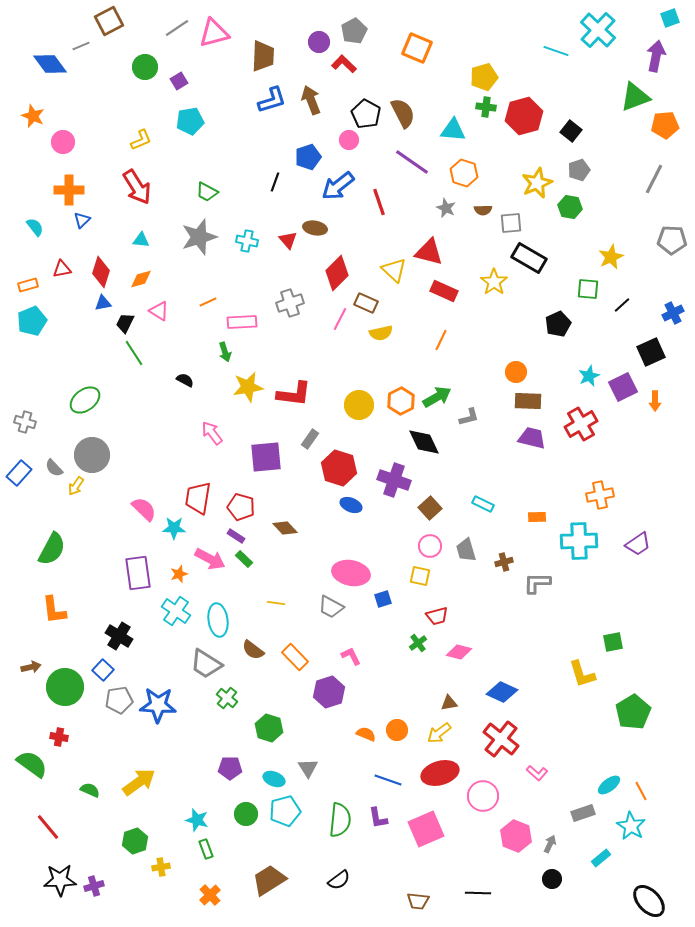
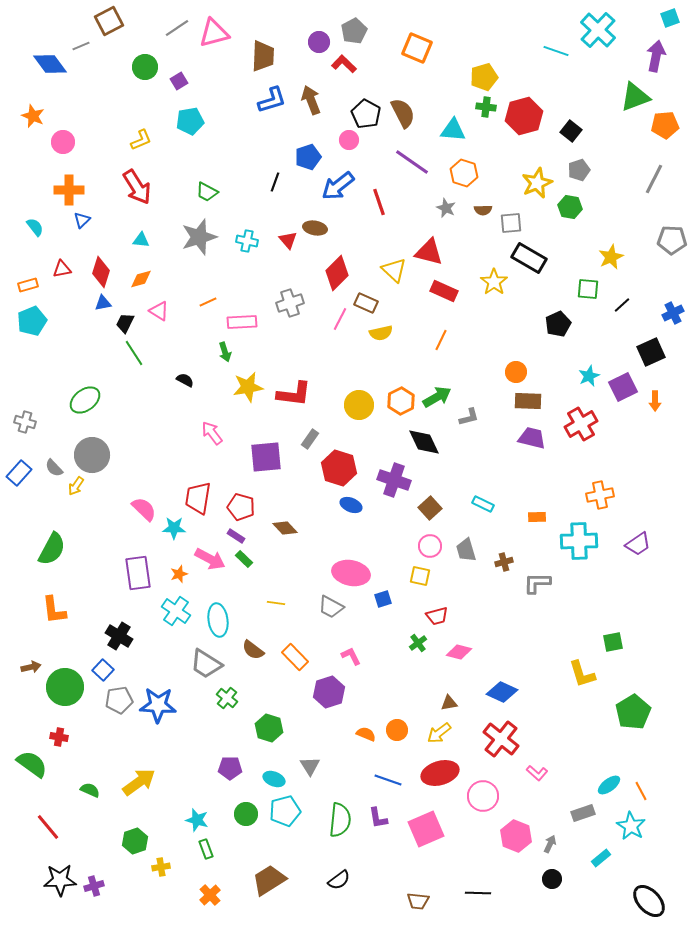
gray triangle at (308, 768): moved 2 px right, 2 px up
